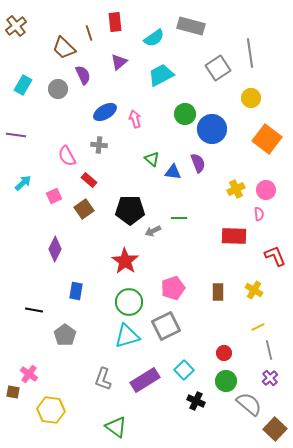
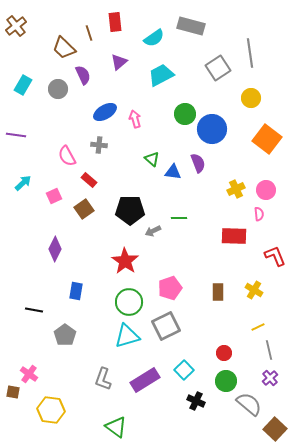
pink pentagon at (173, 288): moved 3 px left
